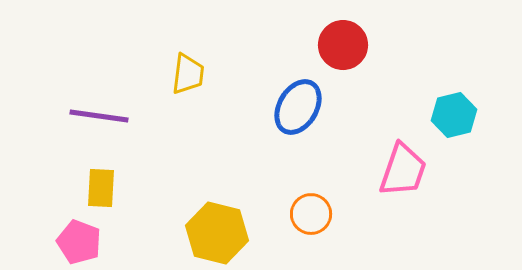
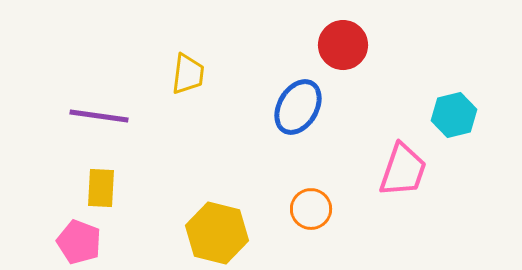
orange circle: moved 5 px up
